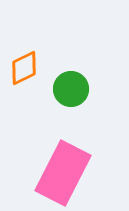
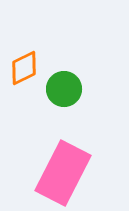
green circle: moved 7 px left
